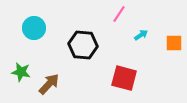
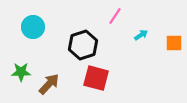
pink line: moved 4 px left, 2 px down
cyan circle: moved 1 px left, 1 px up
black hexagon: rotated 24 degrees counterclockwise
green star: rotated 12 degrees counterclockwise
red square: moved 28 px left
